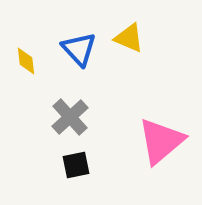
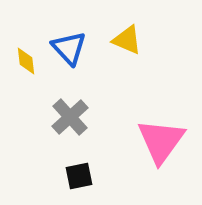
yellow triangle: moved 2 px left, 2 px down
blue triangle: moved 10 px left, 1 px up
pink triangle: rotated 14 degrees counterclockwise
black square: moved 3 px right, 11 px down
